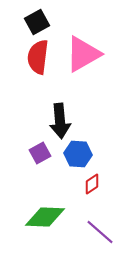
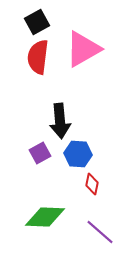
pink triangle: moved 5 px up
red diamond: rotated 45 degrees counterclockwise
